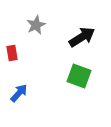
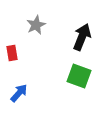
black arrow: rotated 36 degrees counterclockwise
